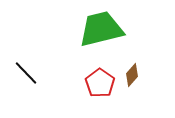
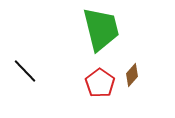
green trapezoid: rotated 90 degrees clockwise
black line: moved 1 px left, 2 px up
